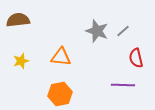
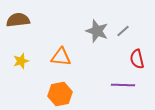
red semicircle: moved 1 px right, 1 px down
